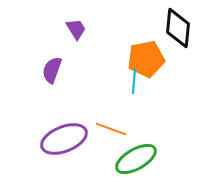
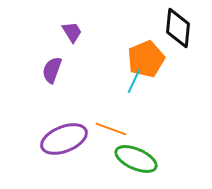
purple trapezoid: moved 4 px left, 3 px down
orange pentagon: rotated 12 degrees counterclockwise
cyan line: rotated 20 degrees clockwise
green ellipse: rotated 54 degrees clockwise
